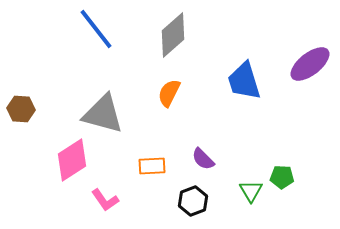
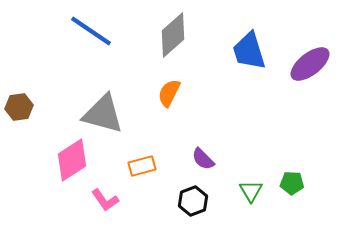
blue line: moved 5 px left, 2 px down; rotated 18 degrees counterclockwise
blue trapezoid: moved 5 px right, 30 px up
brown hexagon: moved 2 px left, 2 px up; rotated 12 degrees counterclockwise
orange rectangle: moved 10 px left; rotated 12 degrees counterclockwise
green pentagon: moved 10 px right, 6 px down
